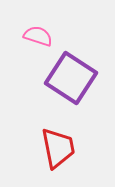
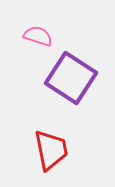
red trapezoid: moved 7 px left, 2 px down
